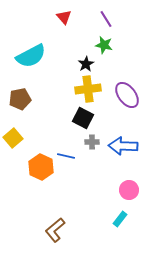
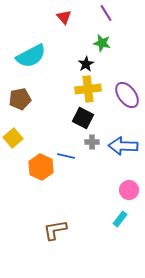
purple line: moved 6 px up
green star: moved 2 px left, 2 px up
brown L-shape: rotated 30 degrees clockwise
